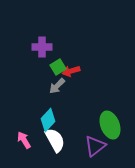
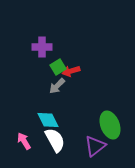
cyan diamond: rotated 70 degrees counterclockwise
pink arrow: moved 1 px down
